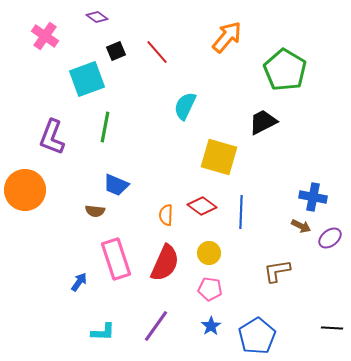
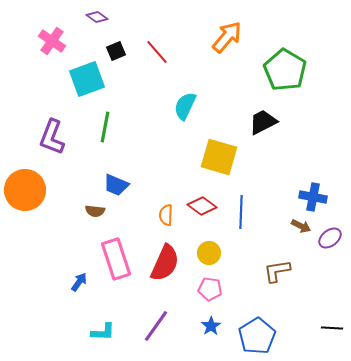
pink cross: moved 7 px right, 5 px down
